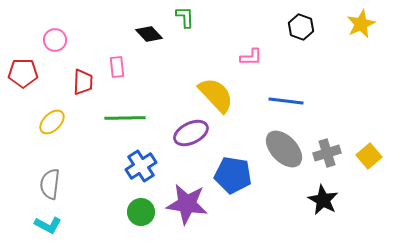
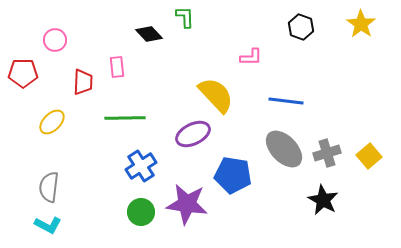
yellow star: rotated 12 degrees counterclockwise
purple ellipse: moved 2 px right, 1 px down
gray semicircle: moved 1 px left, 3 px down
